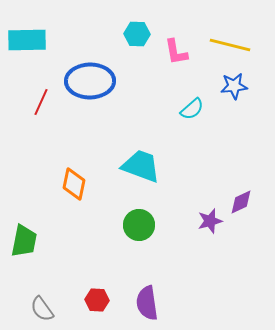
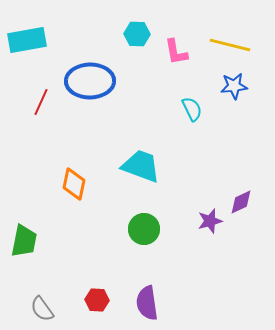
cyan rectangle: rotated 9 degrees counterclockwise
cyan semicircle: rotated 75 degrees counterclockwise
green circle: moved 5 px right, 4 px down
